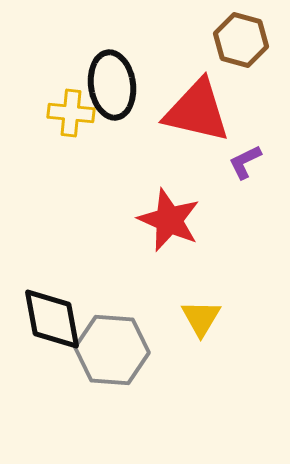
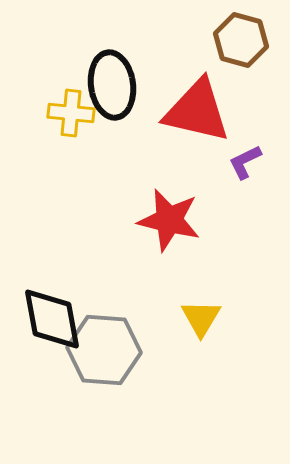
red star: rotated 10 degrees counterclockwise
gray hexagon: moved 8 px left
